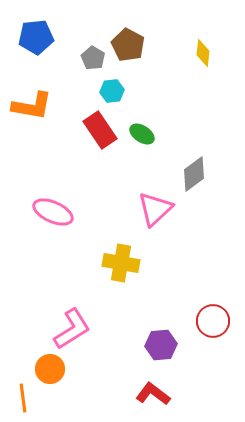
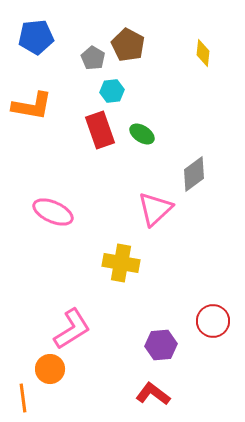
red rectangle: rotated 15 degrees clockwise
